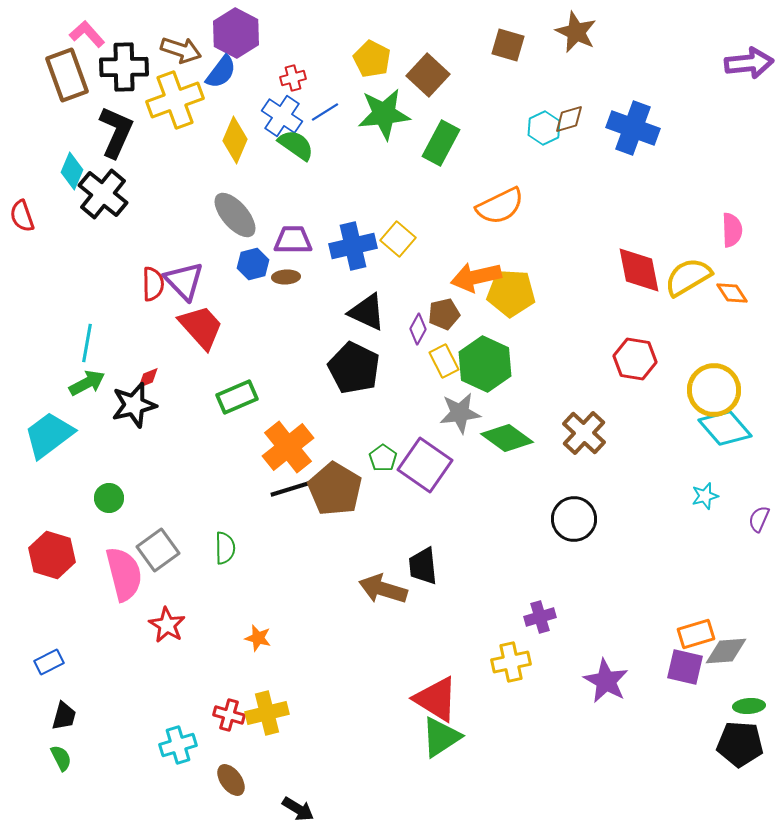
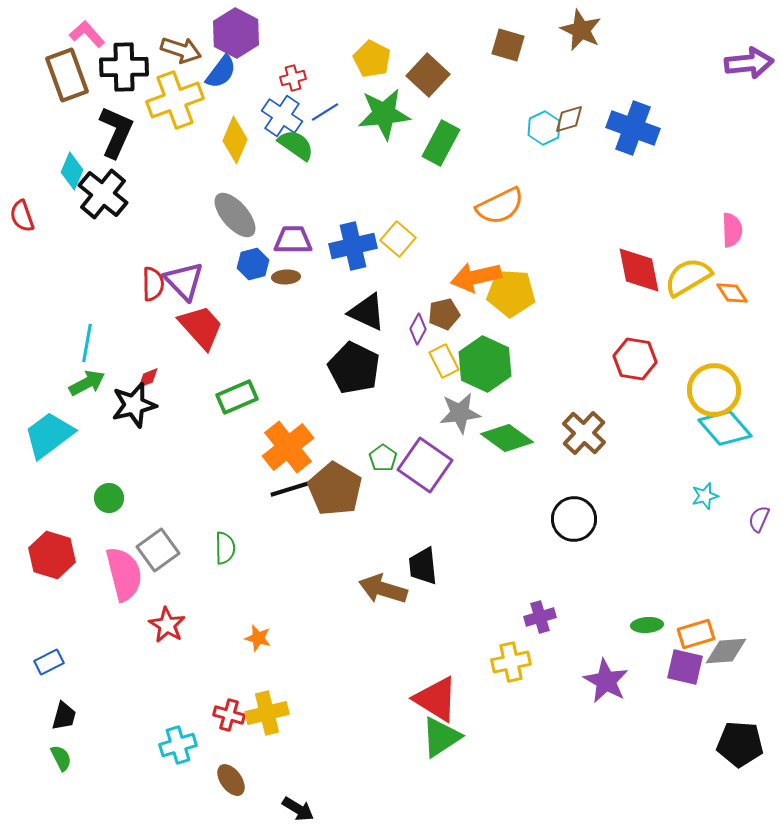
brown star at (576, 32): moved 5 px right, 2 px up
green ellipse at (749, 706): moved 102 px left, 81 px up
